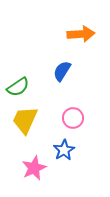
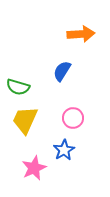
green semicircle: rotated 50 degrees clockwise
